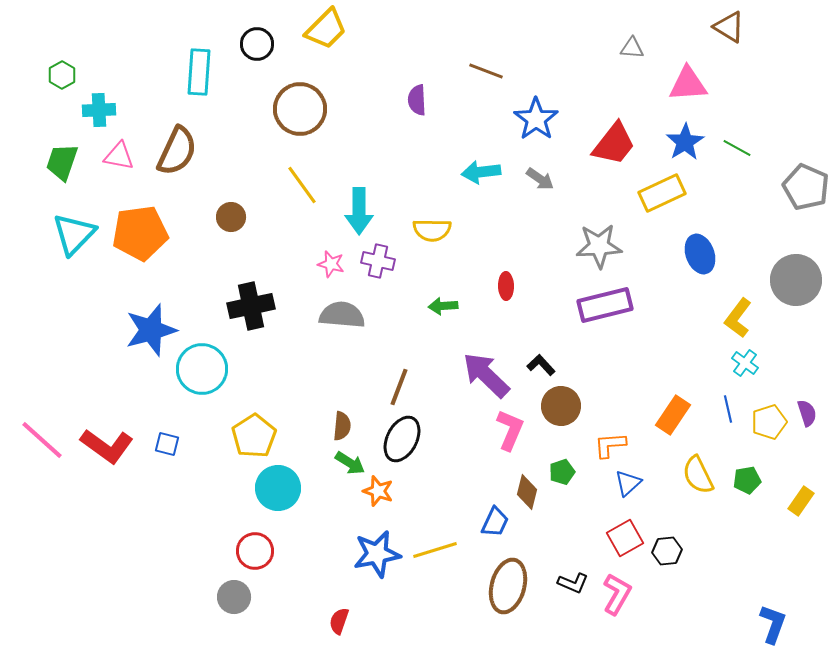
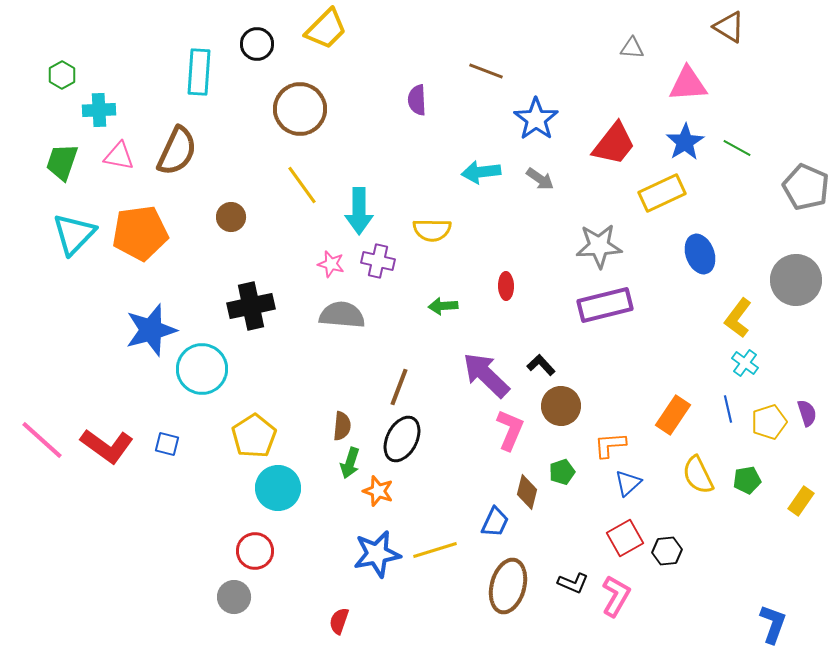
green arrow at (350, 463): rotated 76 degrees clockwise
pink L-shape at (617, 594): moved 1 px left, 2 px down
